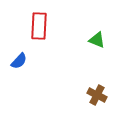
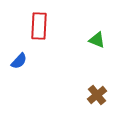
brown cross: rotated 24 degrees clockwise
